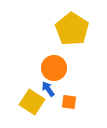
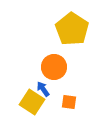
orange circle: moved 1 px up
blue arrow: moved 5 px left
